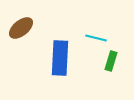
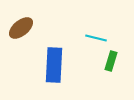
blue rectangle: moved 6 px left, 7 px down
